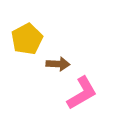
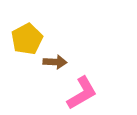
brown arrow: moved 3 px left, 2 px up
